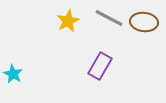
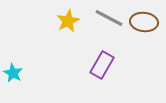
purple rectangle: moved 2 px right, 1 px up
cyan star: moved 1 px up
